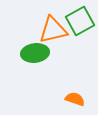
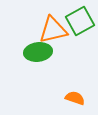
green ellipse: moved 3 px right, 1 px up
orange semicircle: moved 1 px up
